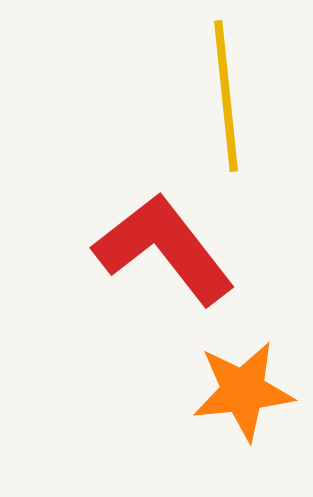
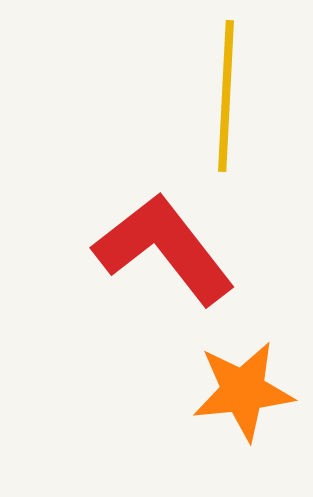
yellow line: rotated 9 degrees clockwise
